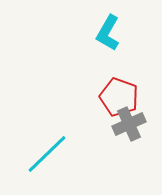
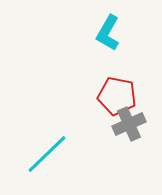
red pentagon: moved 2 px left, 1 px up; rotated 9 degrees counterclockwise
